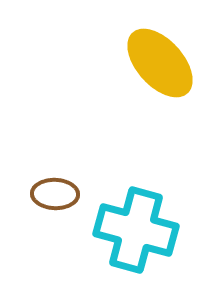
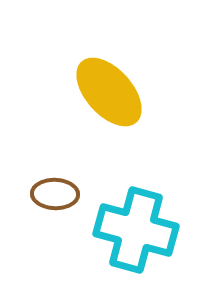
yellow ellipse: moved 51 px left, 29 px down
